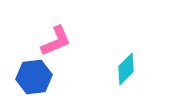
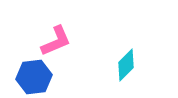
cyan diamond: moved 4 px up
